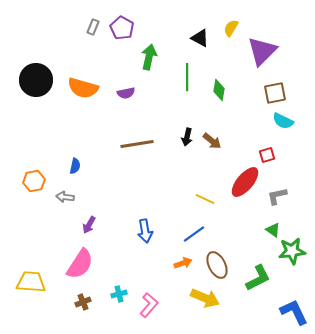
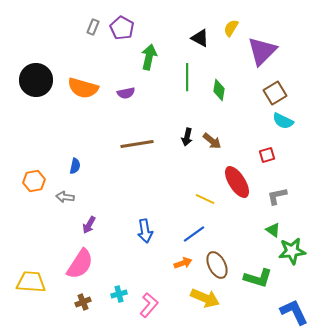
brown square: rotated 20 degrees counterclockwise
red ellipse: moved 8 px left; rotated 72 degrees counterclockwise
green L-shape: rotated 44 degrees clockwise
